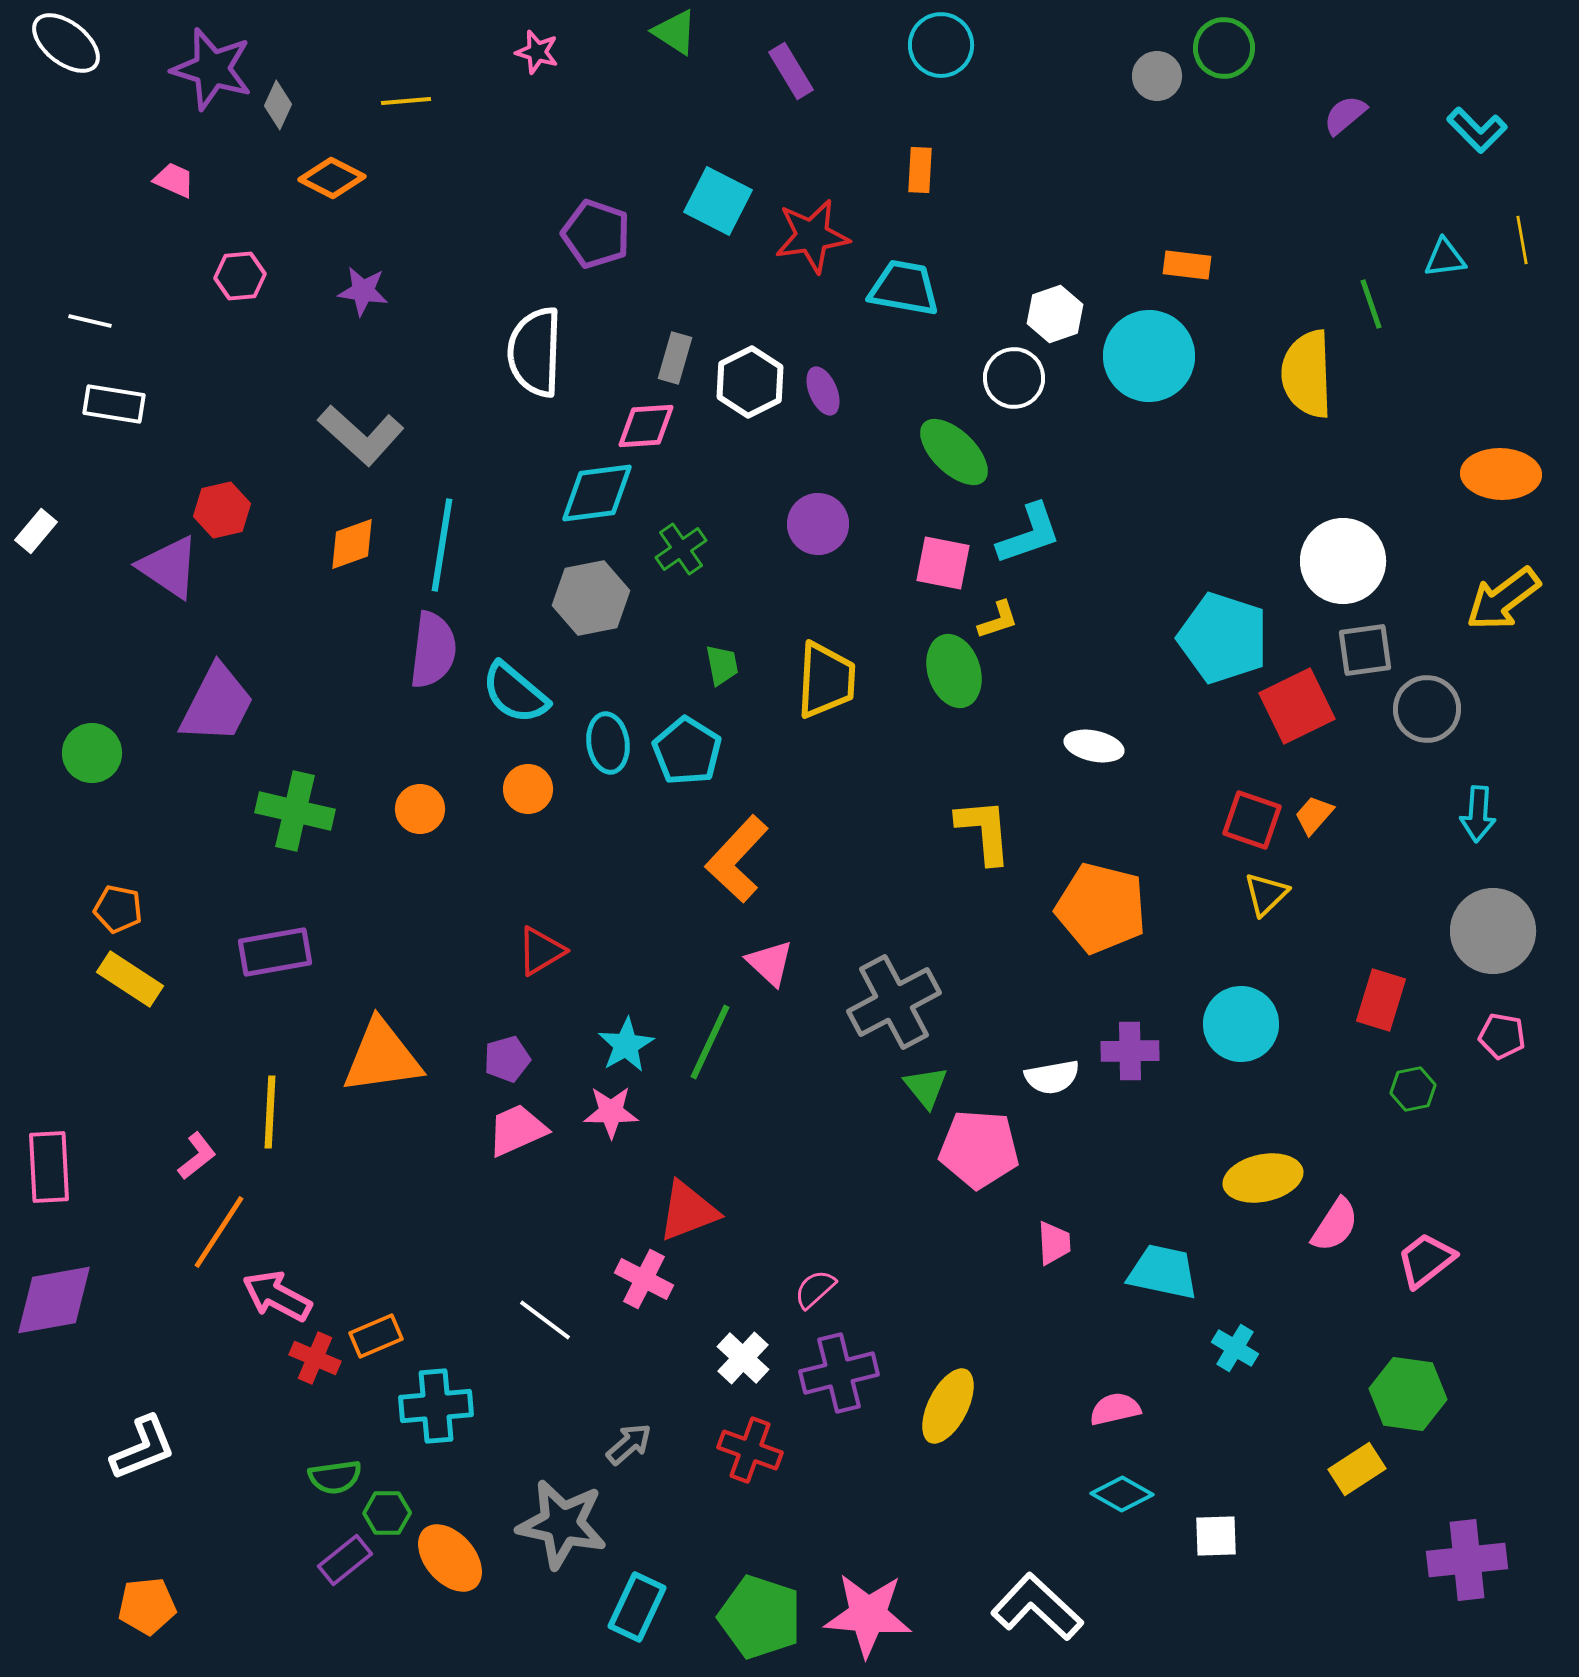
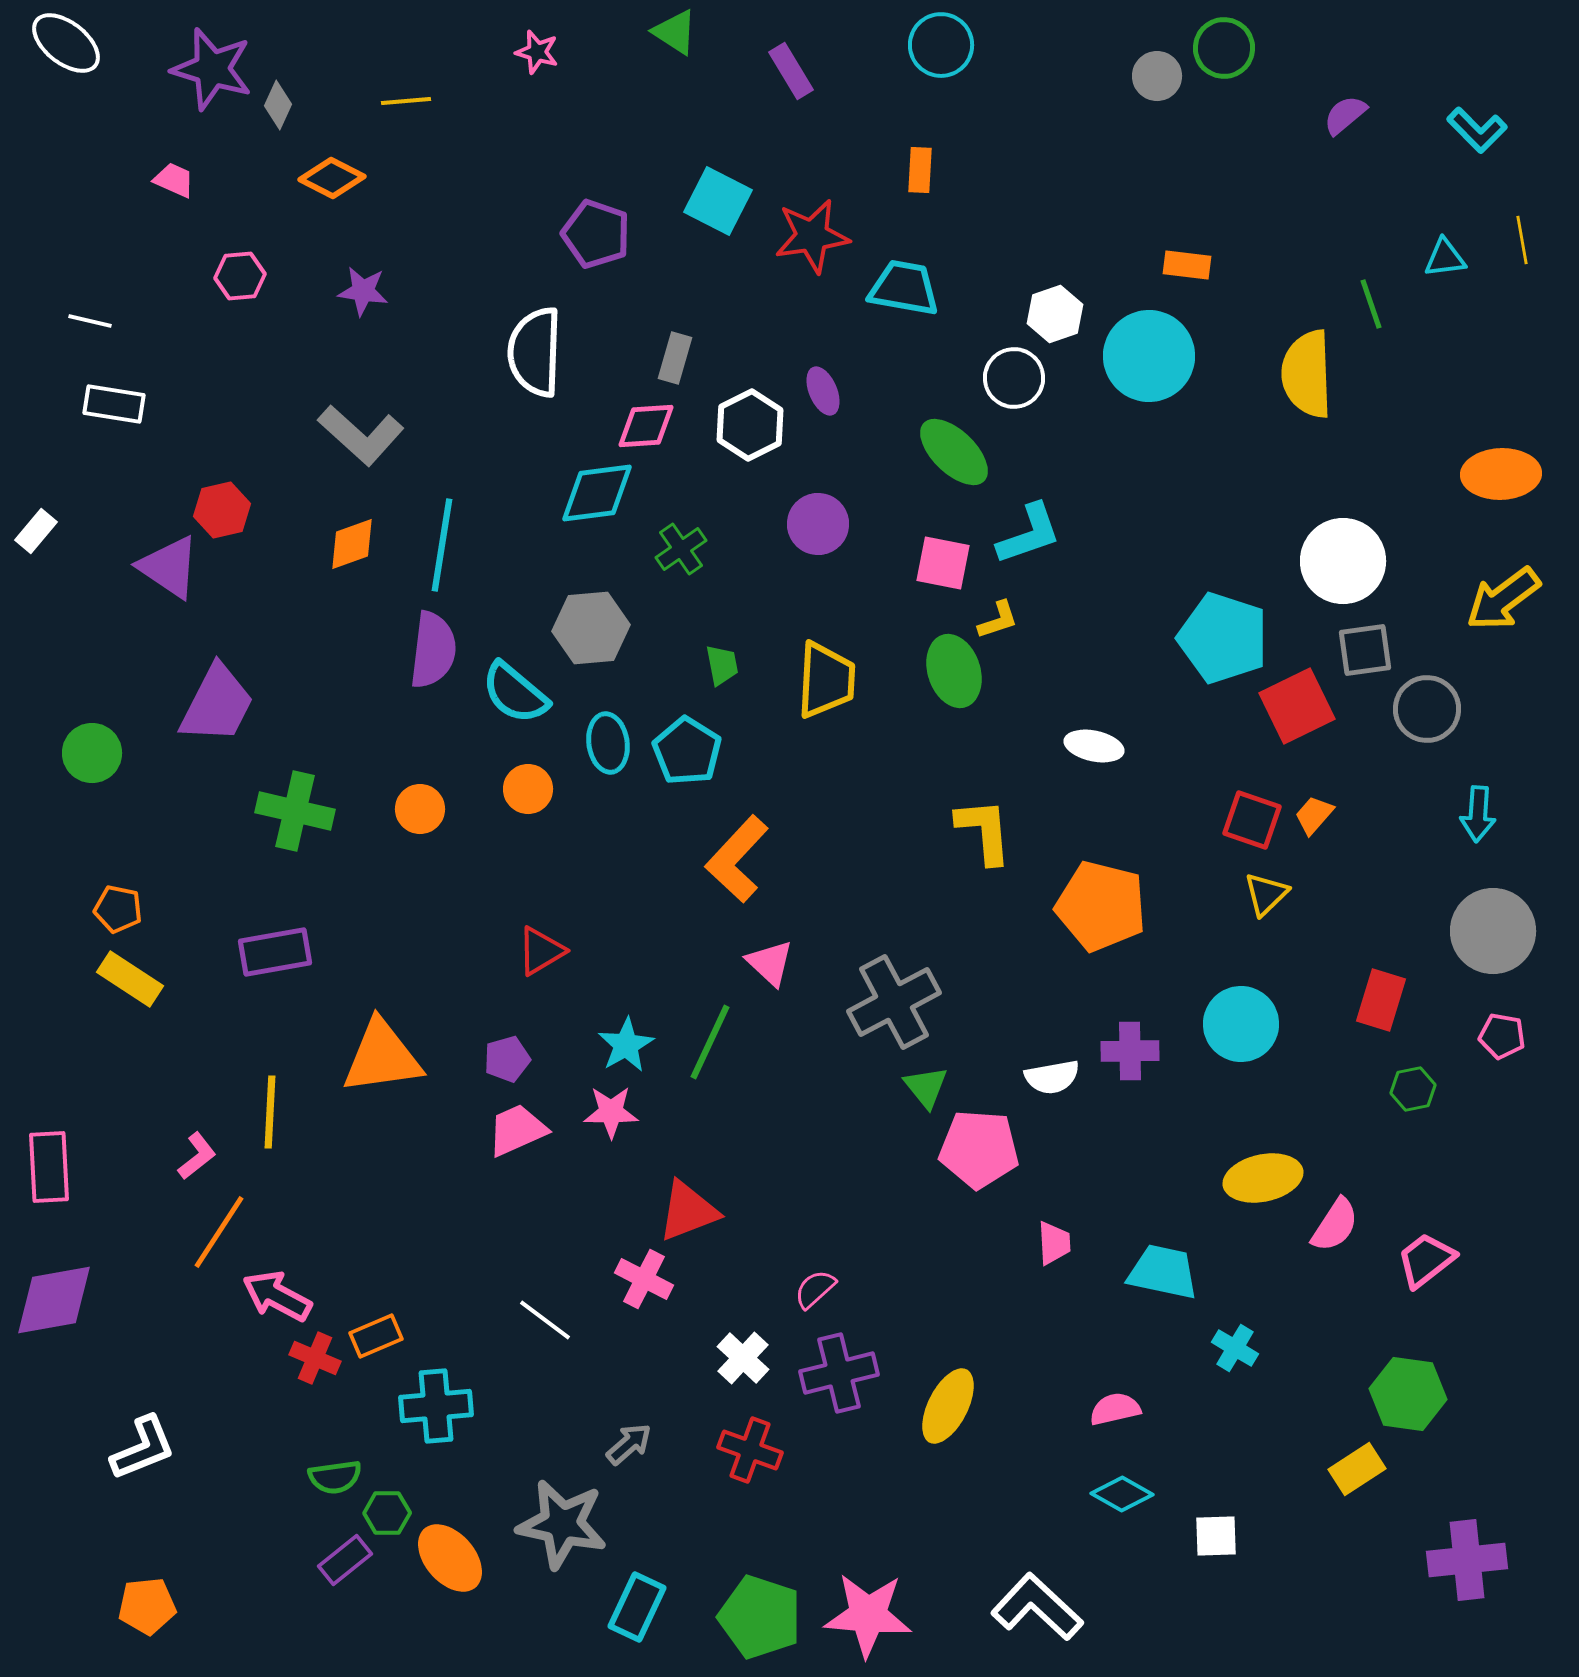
white hexagon at (750, 382): moved 43 px down
orange ellipse at (1501, 474): rotated 4 degrees counterclockwise
gray hexagon at (591, 598): moved 30 px down; rotated 6 degrees clockwise
orange pentagon at (1101, 908): moved 2 px up
